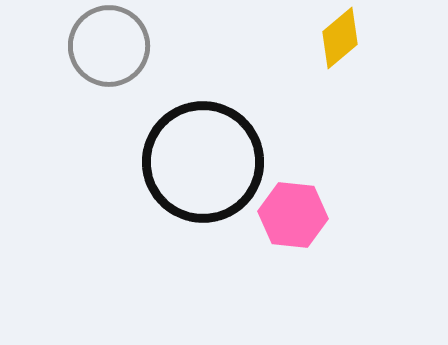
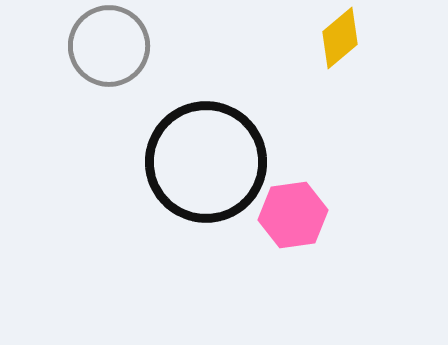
black circle: moved 3 px right
pink hexagon: rotated 14 degrees counterclockwise
